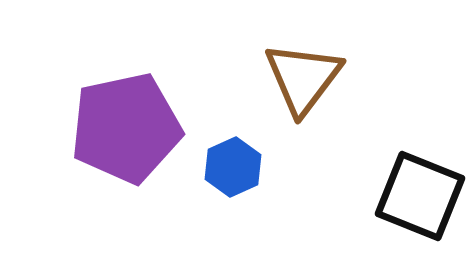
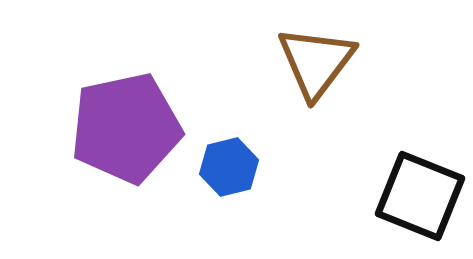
brown triangle: moved 13 px right, 16 px up
blue hexagon: moved 4 px left; rotated 10 degrees clockwise
